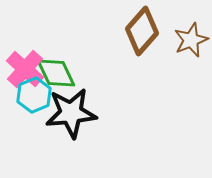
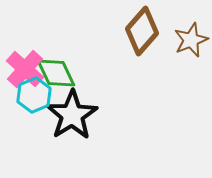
black star: moved 1 px right, 2 px down; rotated 27 degrees counterclockwise
